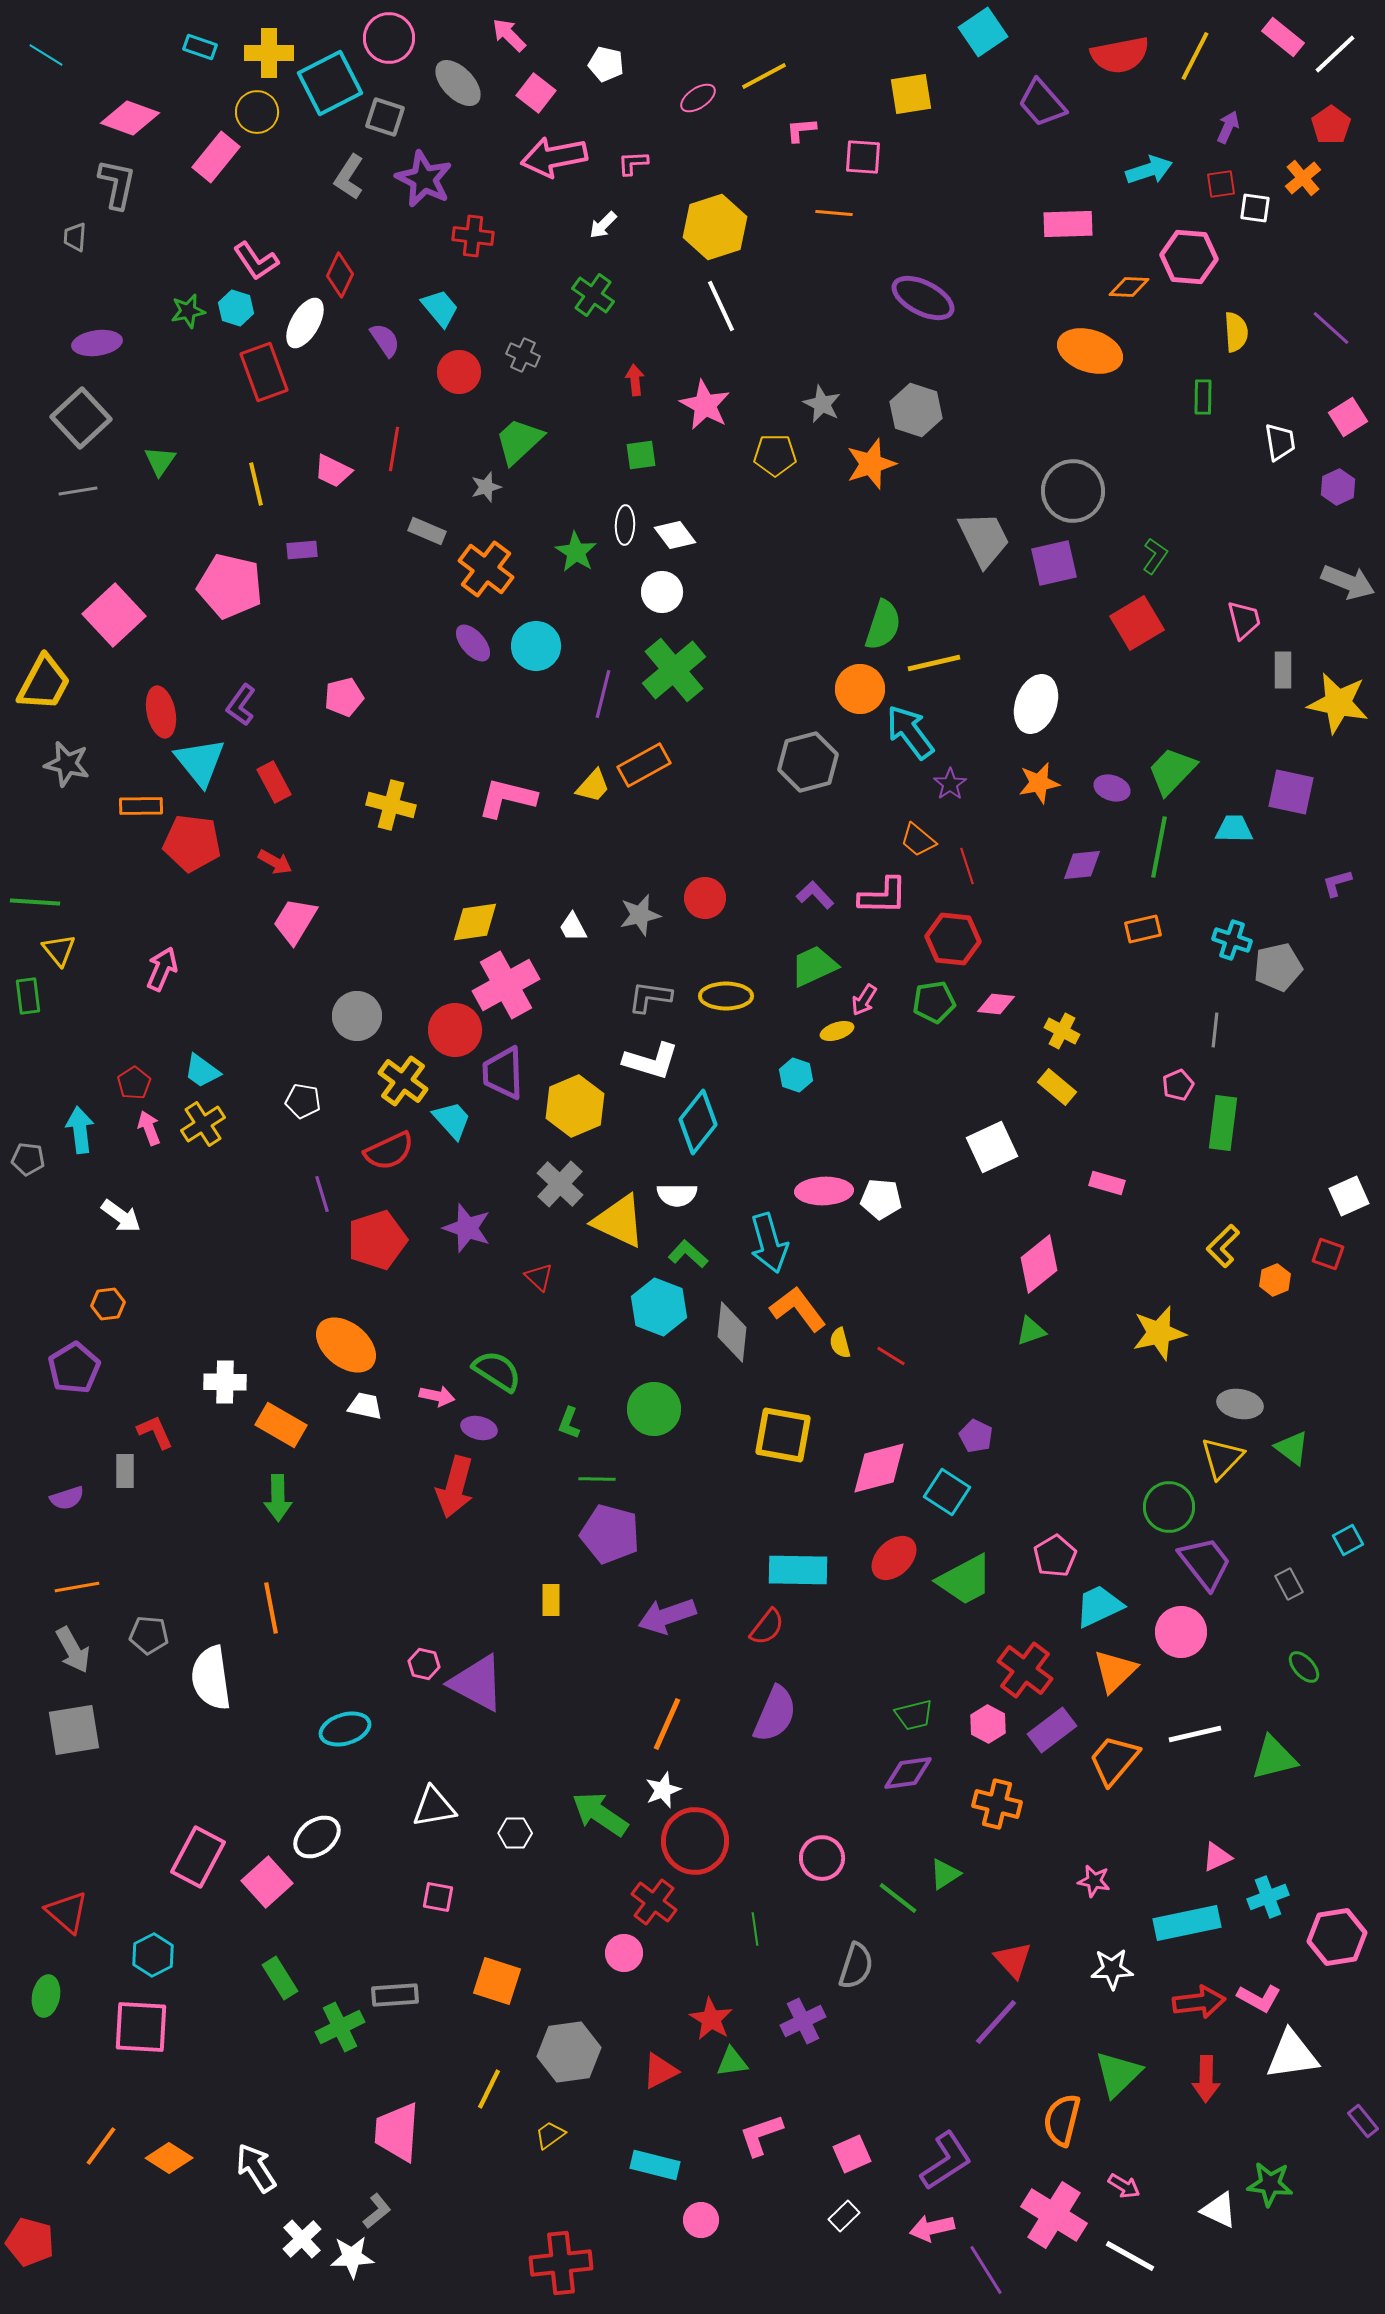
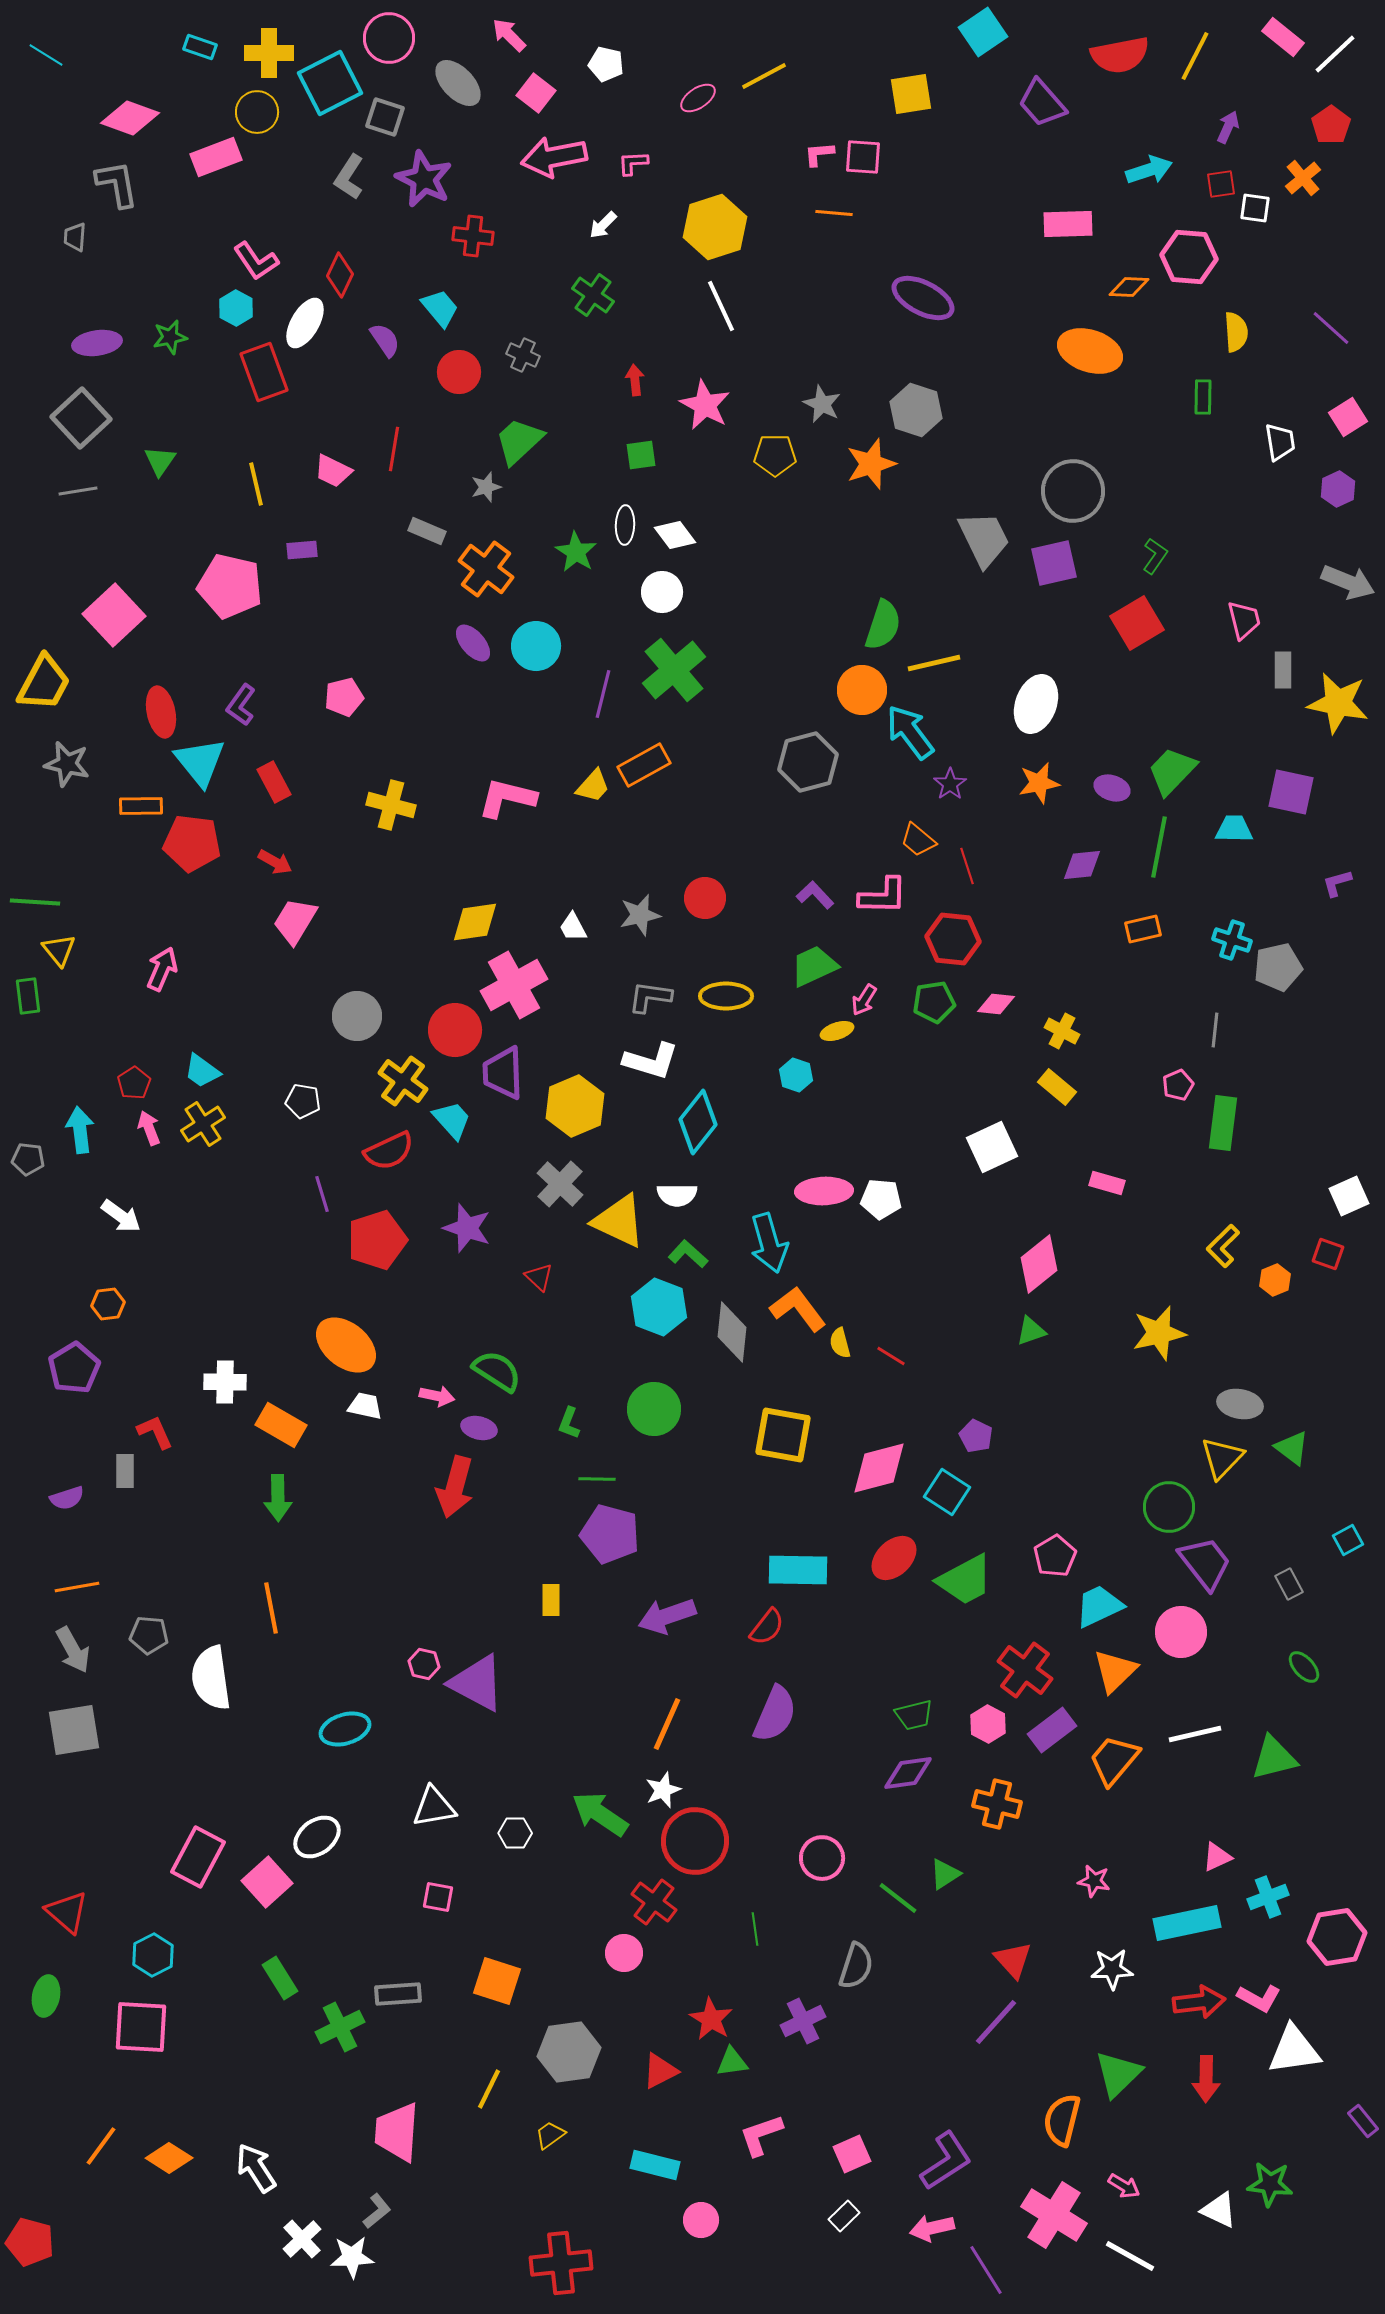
pink L-shape at (801, 130): moved 18 px right, 24 px down
pink rectangle at (216, 157): rotated 30 degrees clockwise
gray L-shape at (117, 184): rotated 22 degrees counterclockwise
cyan hexagon at (236, 308): rotated 12 degrees clockwise
green star at (188, 311): moved 18 px left, 26 px down
purple hexagon at (1338, 487): moved 2 px down
orange circle at (860, 689): moved 2 px right, 1 px down
pink cross at (506, 985): moved 8 px right
gray rectangle at (395, 1995): moved 3 px right, 1 px up
white triangle at (1292, 2055): moved 2 px right, 5 px up
